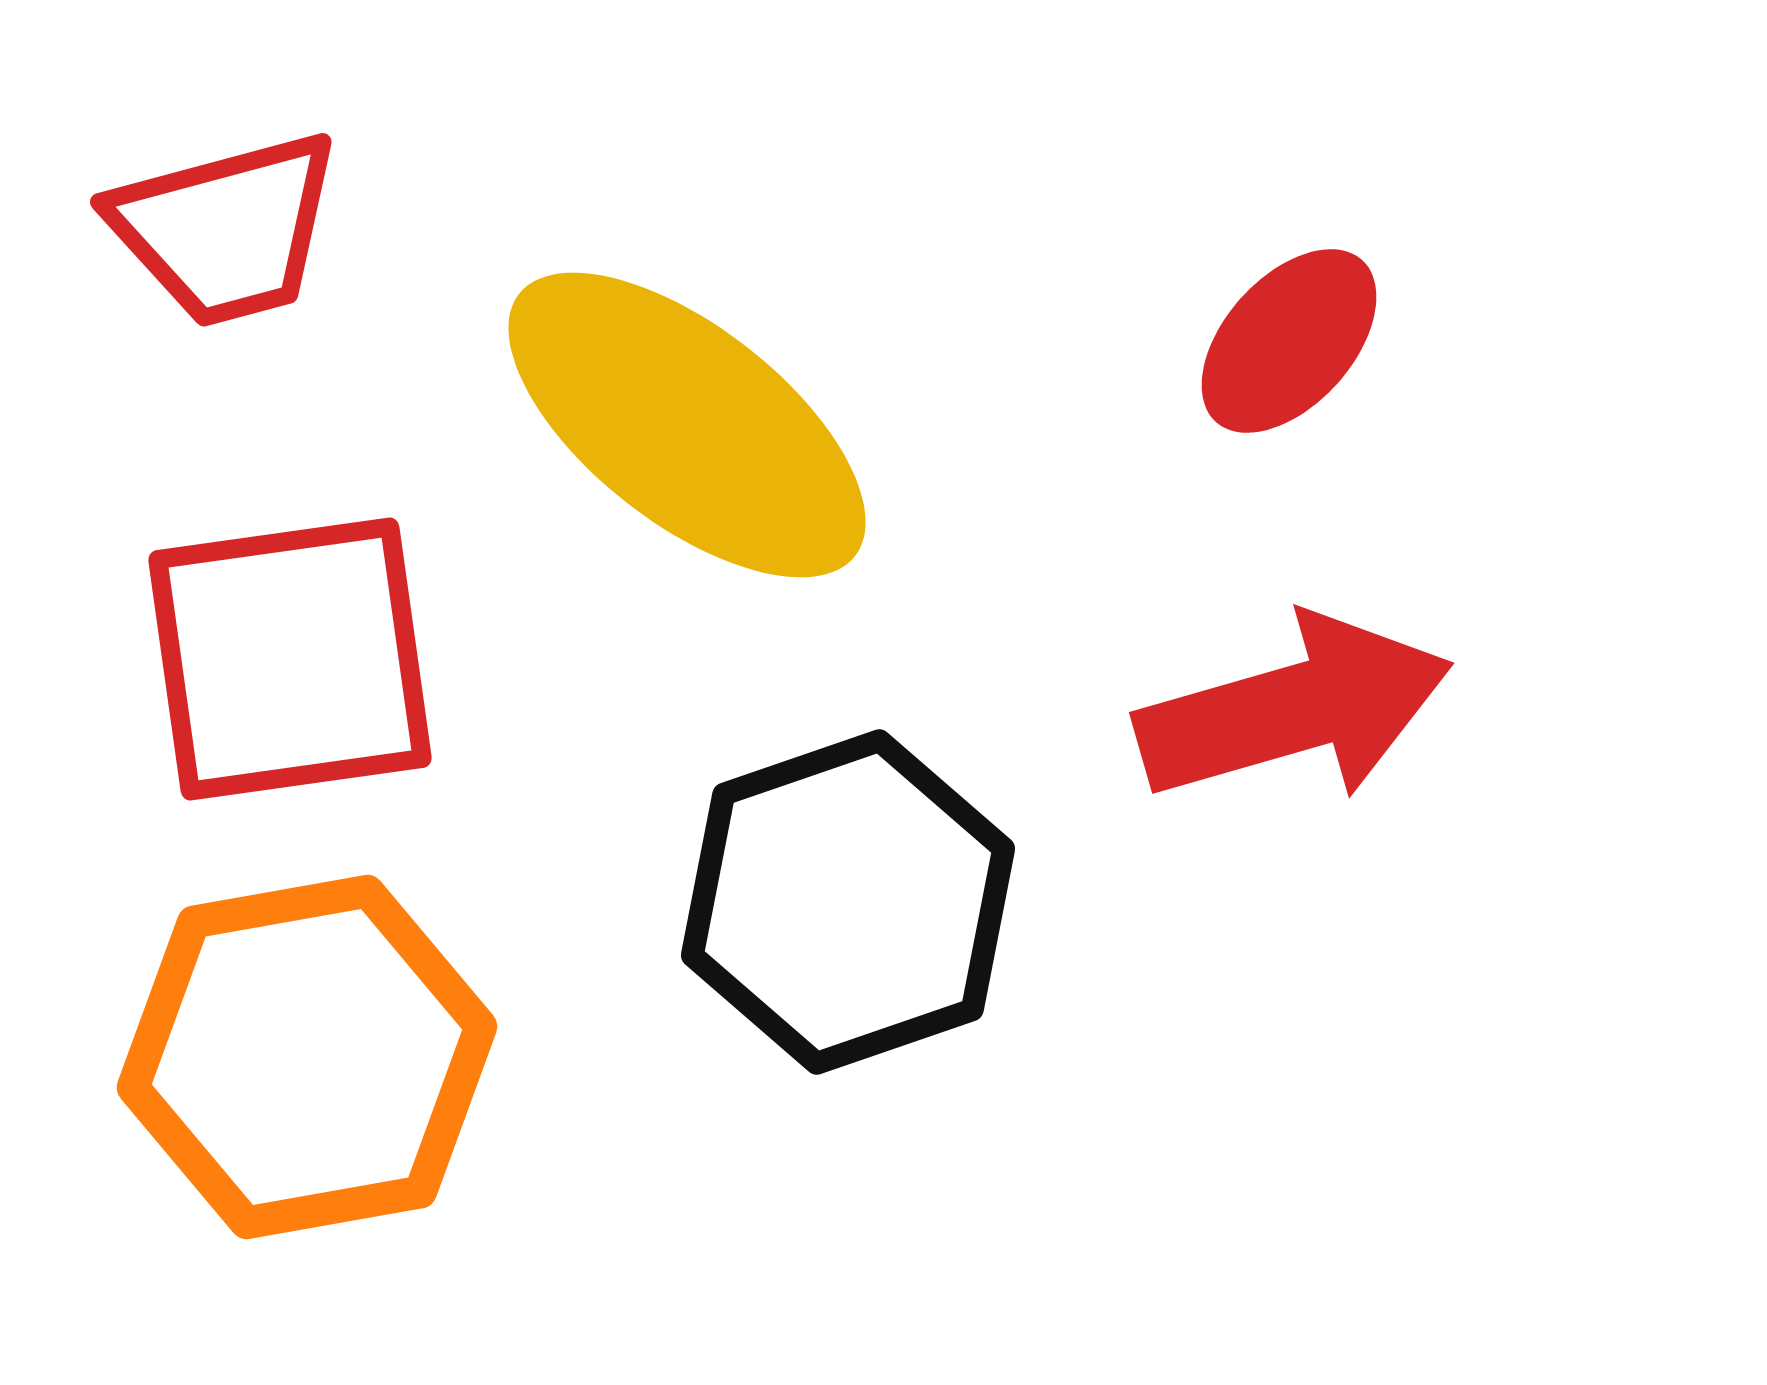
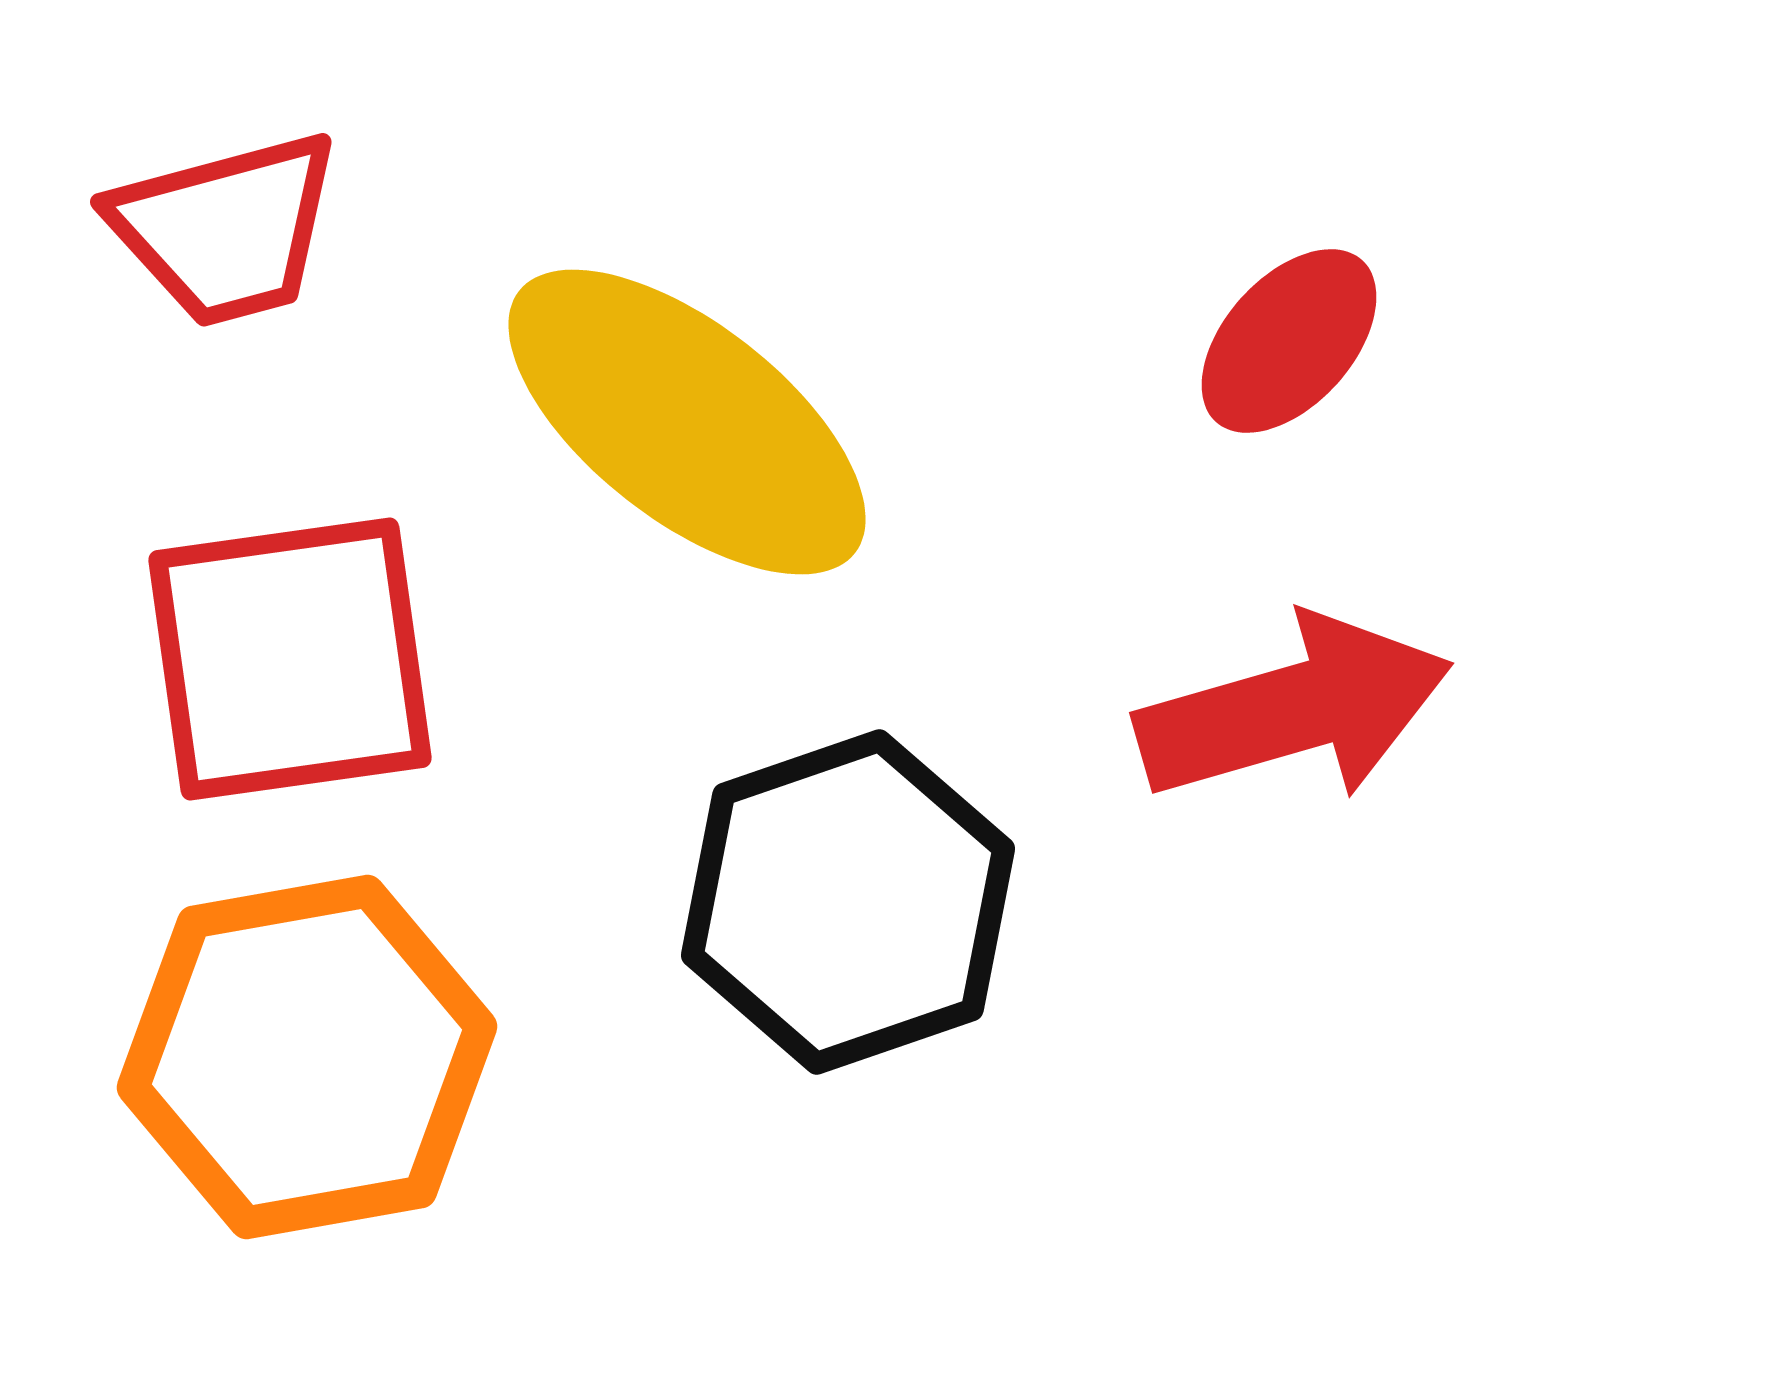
yellow ellipse: moved 3 px up
